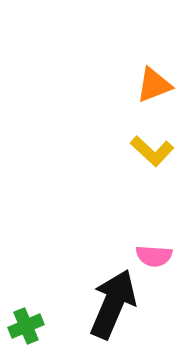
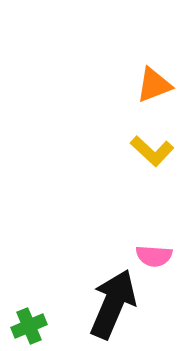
green cross: moved 3 px right
